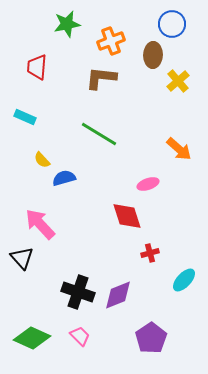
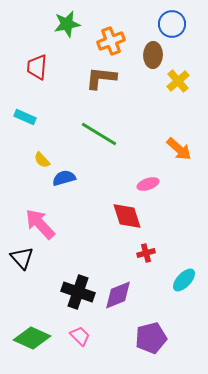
red cross: moved 4 px left
purple pentagon: rotated 20 degrees clockwise
